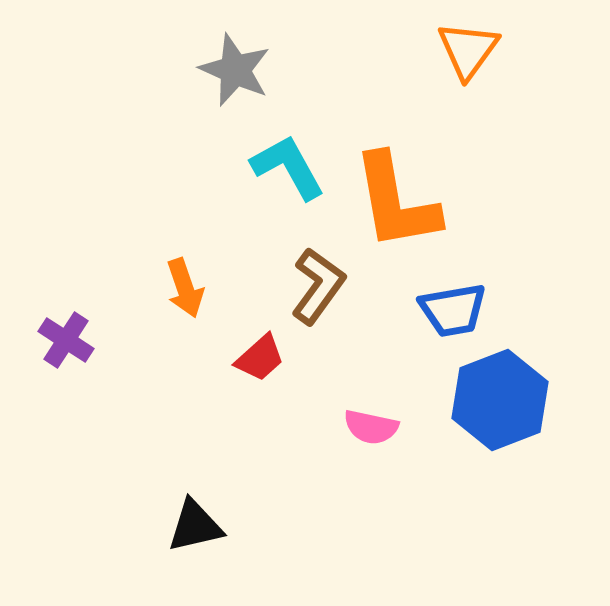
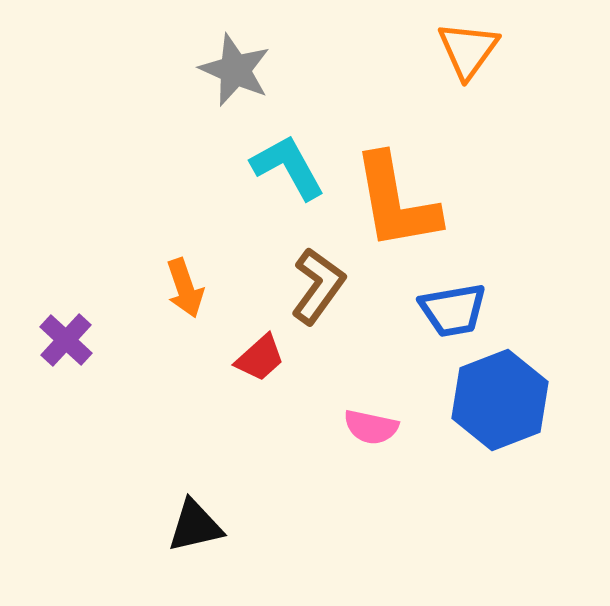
purple cross: rotated 10 degrees clockwise
